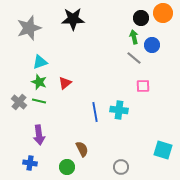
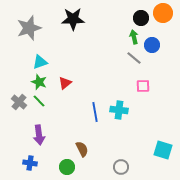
green line: rotated 32 degrees clockwise
